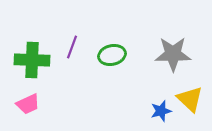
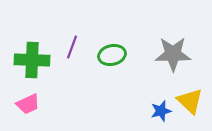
yellow triangle: moved 2 px down
